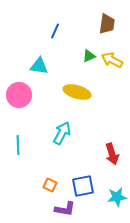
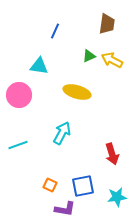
cyan line: rotated 72 degrees clockwise
